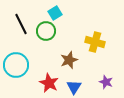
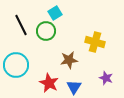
black line: moved 1 px down
brown star: rotated 12 degrees clockwise
purple star: moved 4 px up
